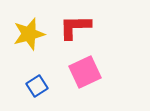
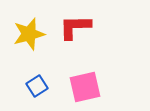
pink square: moved 15 px down; rotated 12 degrees clockwise
